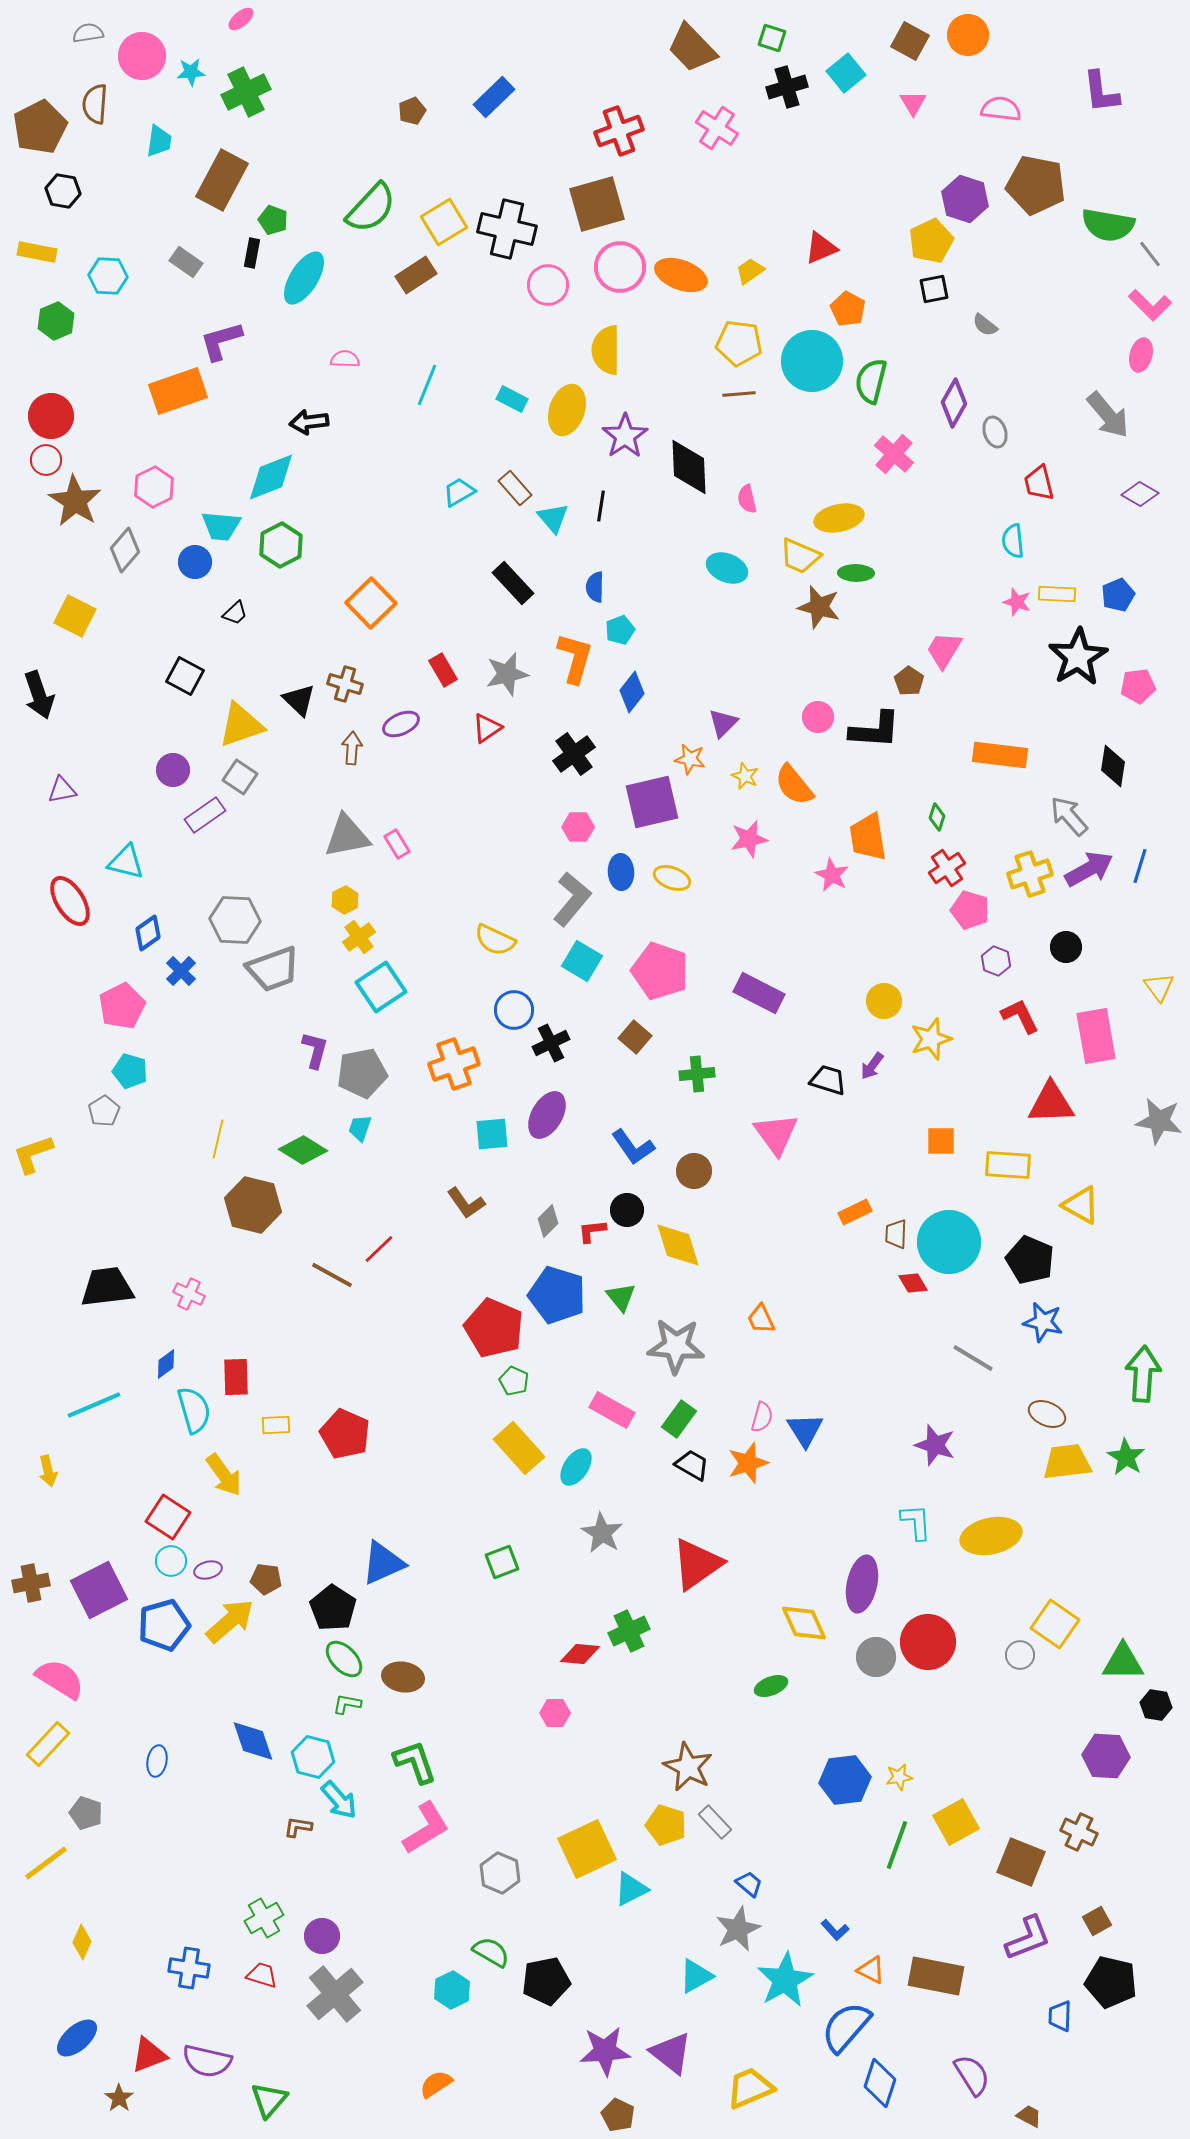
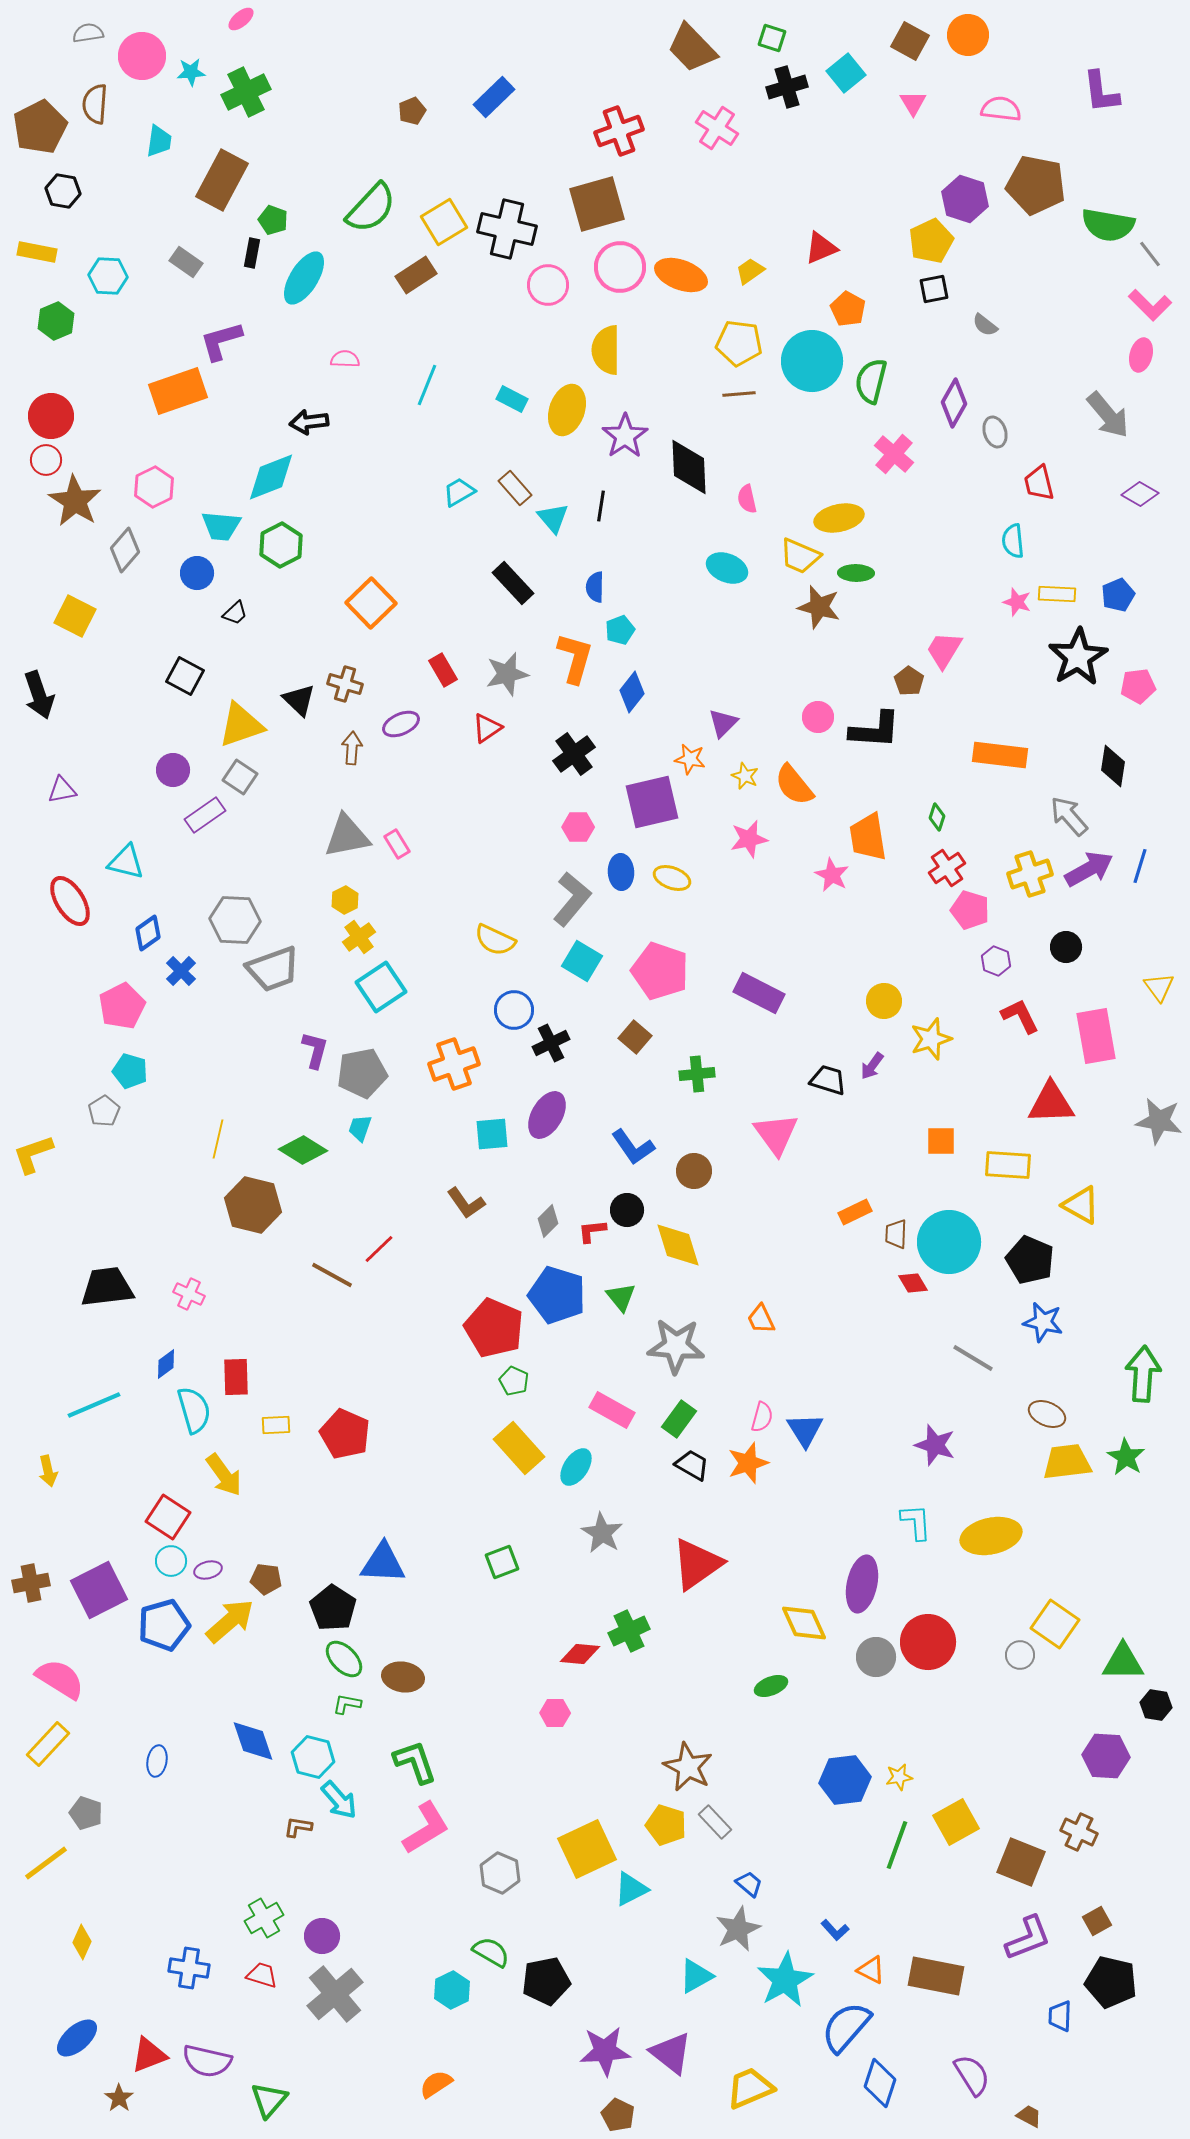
blue circle at (195, 562): moved 2 px right, 11 px down
blue triangle at (383, 1563): rotated 27 degrees clockwise
